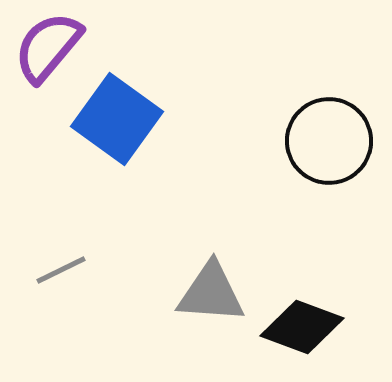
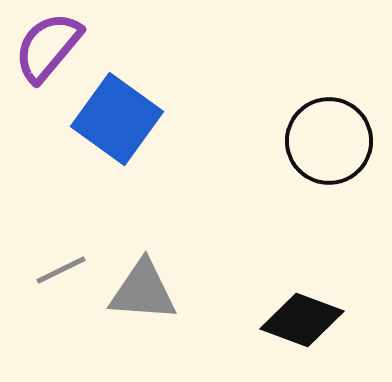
gray triangle: moved 68 px left, 2 px up
black diamond: moved 7 px up
